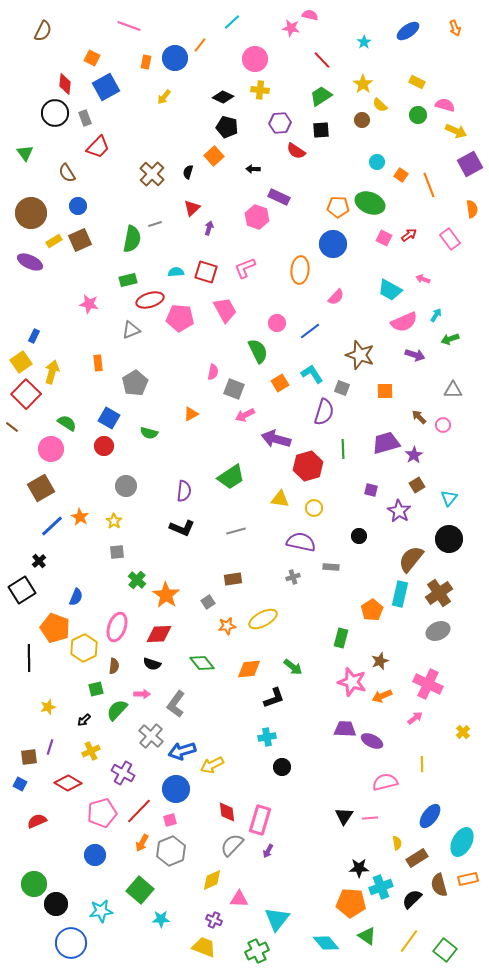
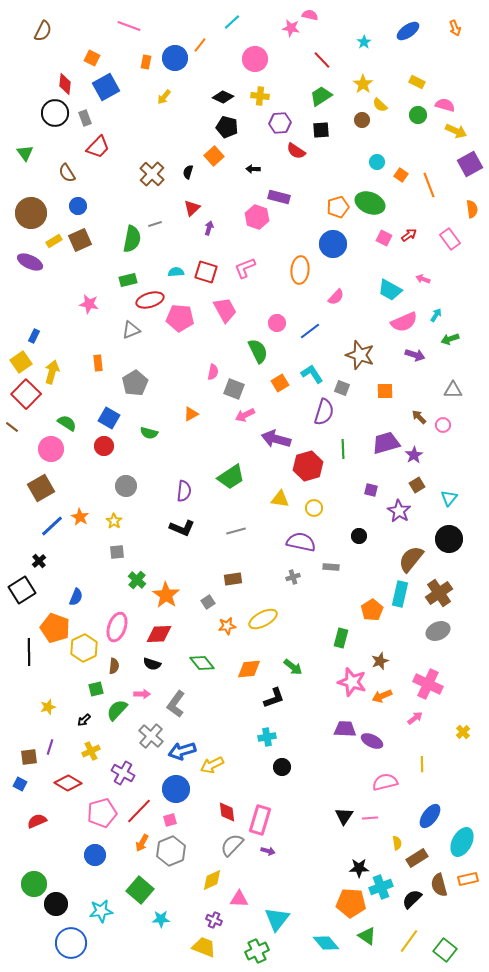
yellow cross at (260, 90): moved 6 px down
purple rectangle at (279, 197): rotated 10 degrees counterclockwise
orange pentagon at (338, 207): rotated 20 degrees counterclockwise
black line at (29, 658): moved 6 px up
purple arrow at (268, 851): rotated 104 degrees counterclockwise
